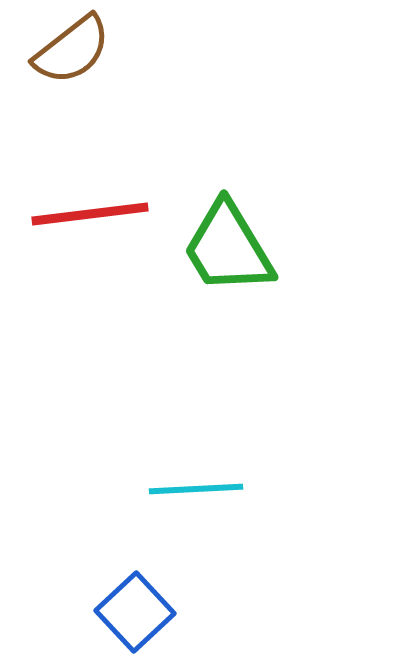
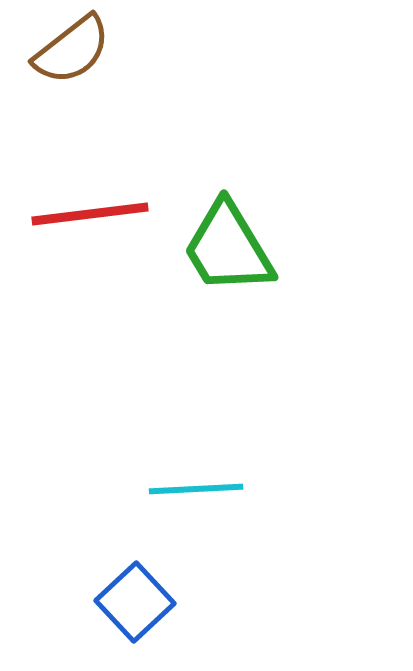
blue square: moved 10 px up
